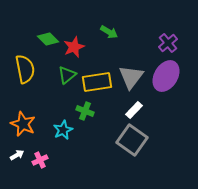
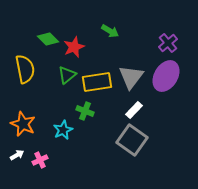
green arrow: moved 1 px right, 1 px up
